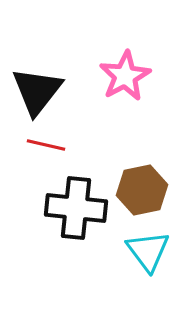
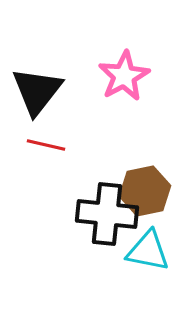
pink star: moved 1 px left
brown hexagon: moved 3 px right, 1 px down
black cross: moved 31 px right, 6 px down
cyan triangle: rotated 42 degrees counterclockwise
